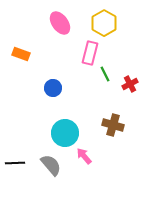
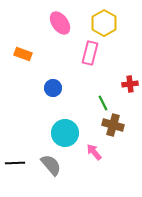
orange rectangle: moved 2 px right
green line: moved 2 px left, 29 px down
red cross: rotated 21 degrees clockwise
pink arrow: moved 10 px right, 4 px up
